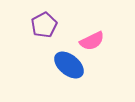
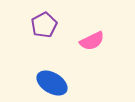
blue ellipse: moved 17 px left, 18 px down; rotated 8 degrees counterclockwise
